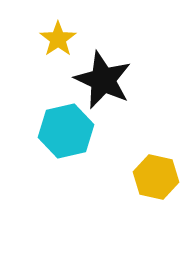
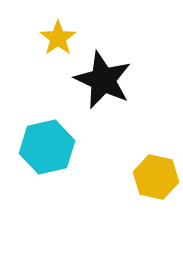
yellow star: moved 1 px up
cyan hexagon: moved 19 px left, 16 px down
